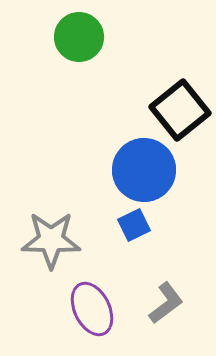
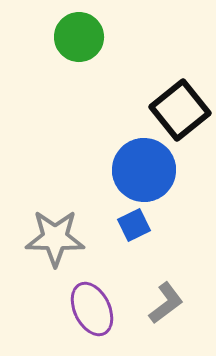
gray star: moved 4 px right, 2 px up
